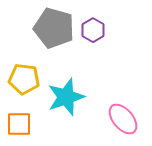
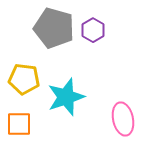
pink ellipse: rotated 28 degrees clockwise
